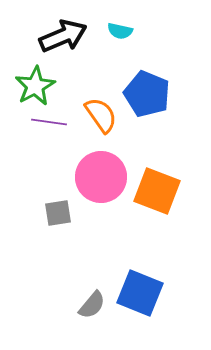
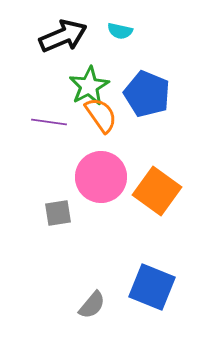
green star: moved 54 px right
orange square: rotated 15 degrees clockwise
blue square: moved 12 px right, 6 px up
